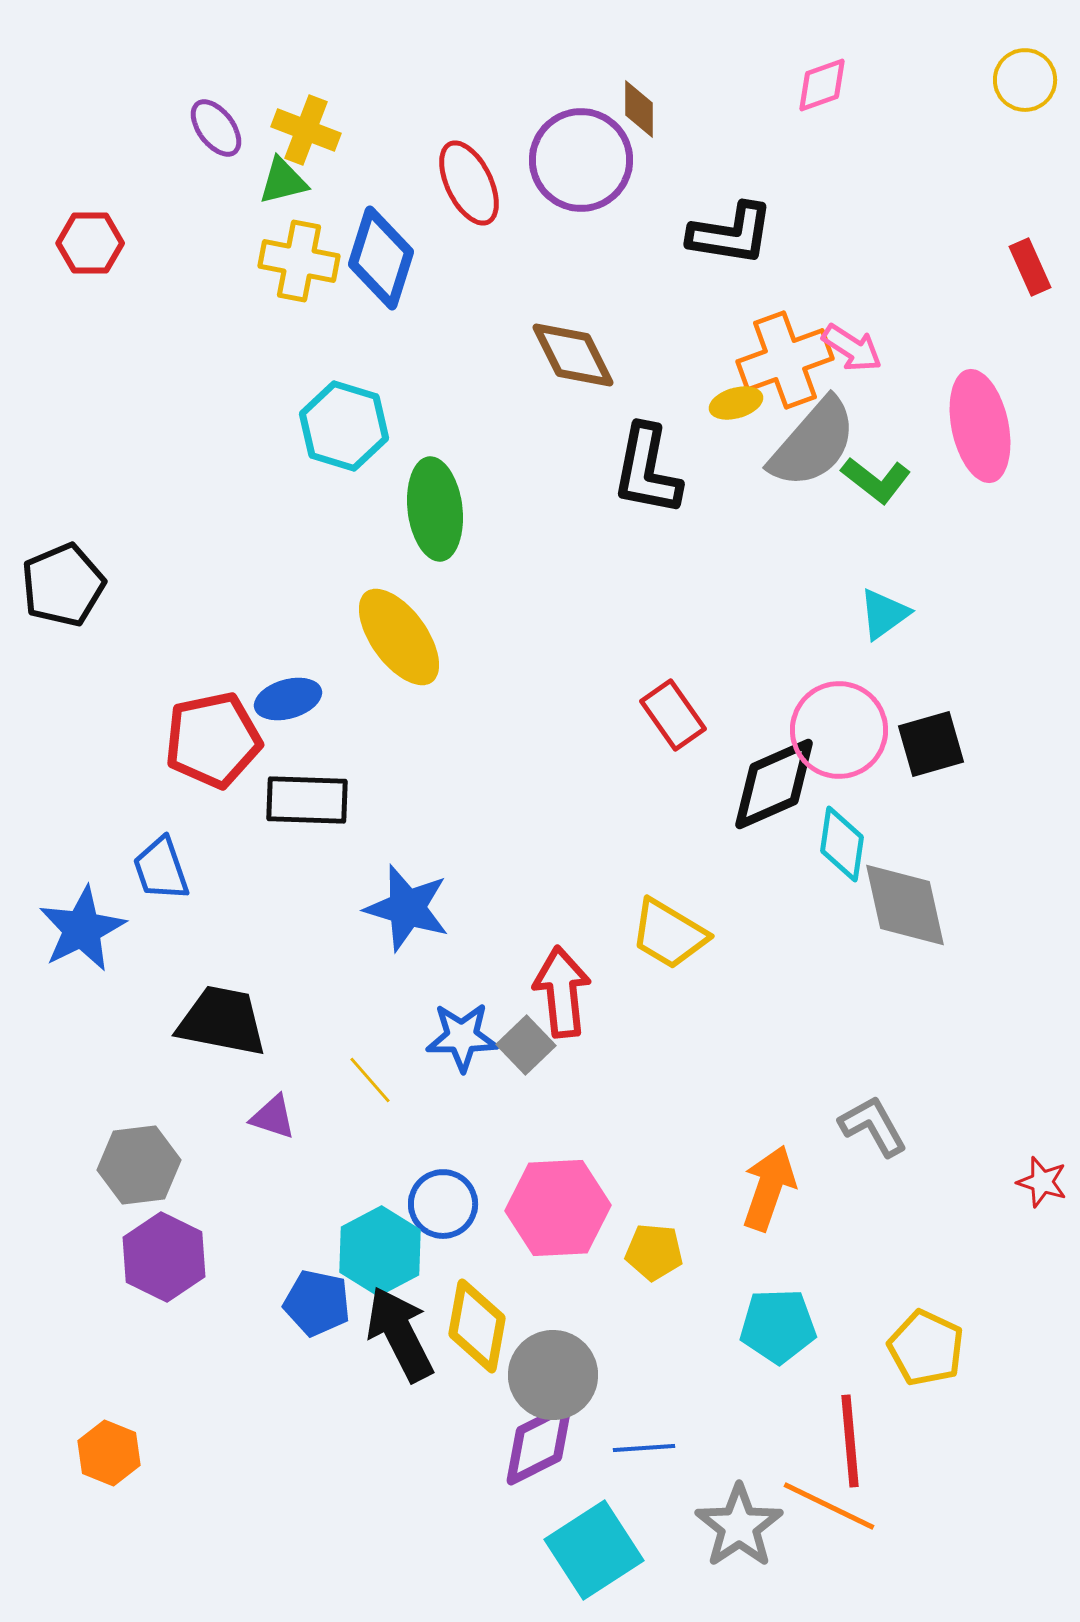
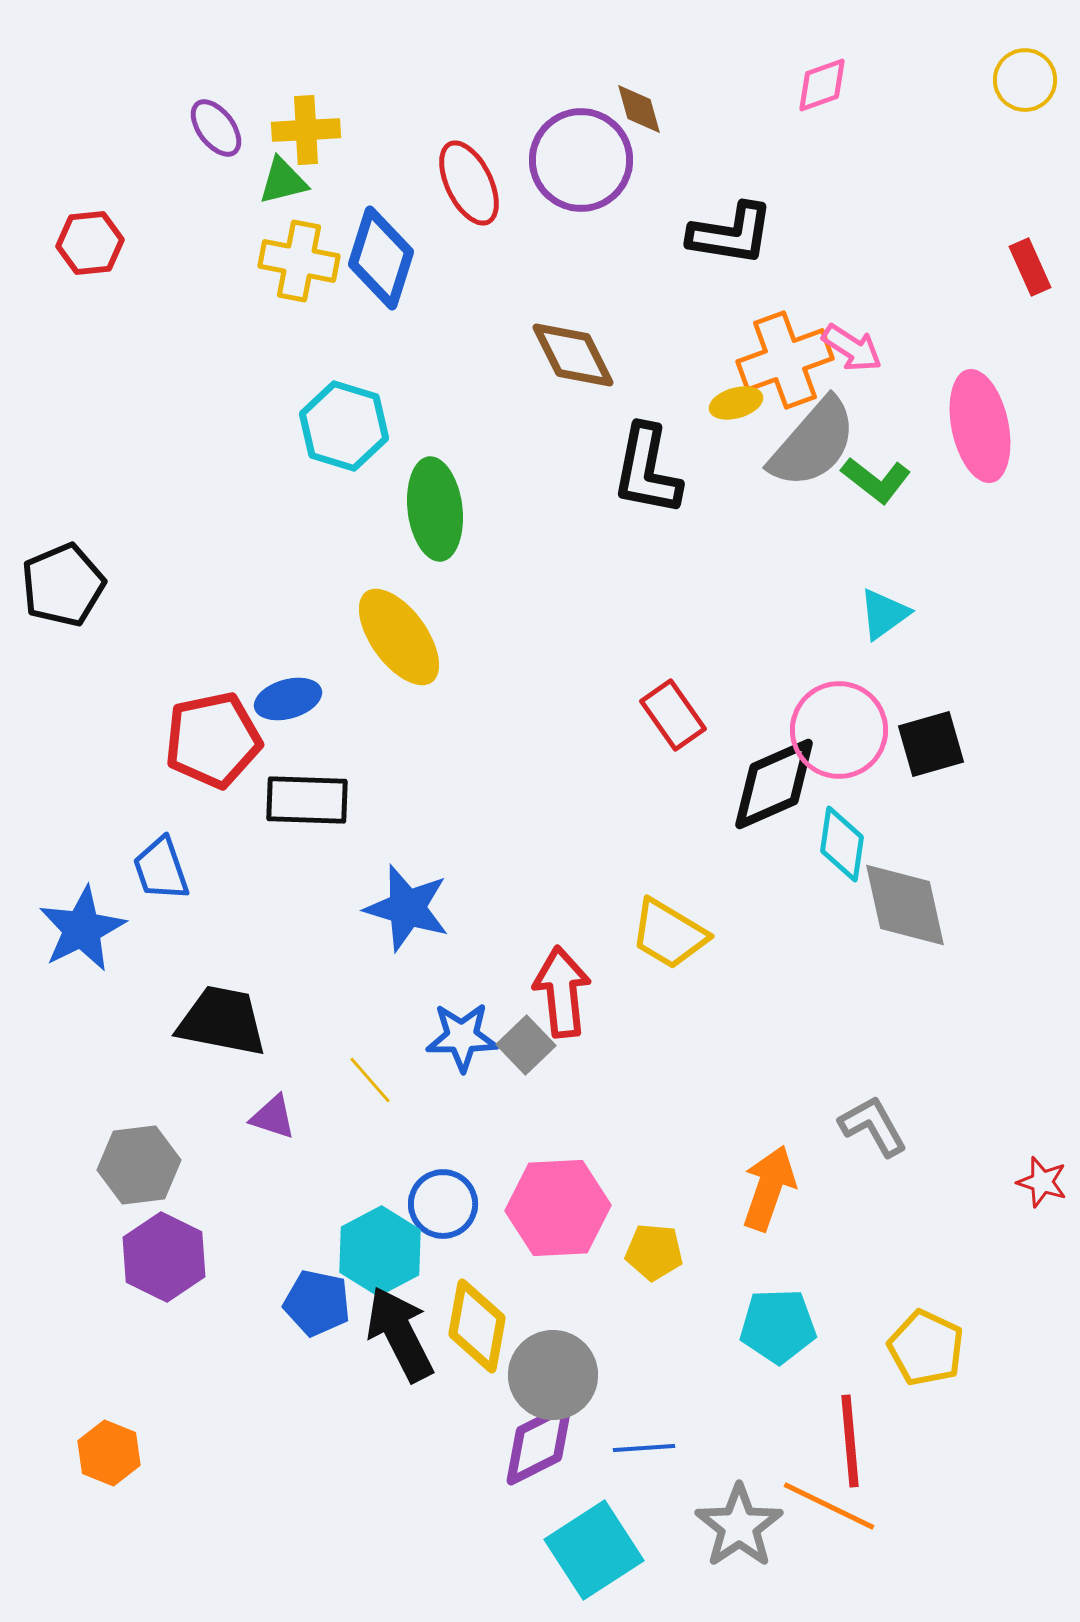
brown diamond at (639, 109): rotated 16 degrees counterclockwise
yellow cross at (306, 130): rotated 24 degrees counterclockwise
red hexagon at (90, 243): rotated 6 degrees counterclockwise
